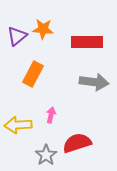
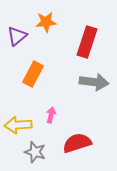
orange star: moved 3 px right, 7 px up; rotated 10 degrees counterclockwise
red rectangle: rotated 72 degrees counterclockwise
gray star: moved 11 px left, 3 px up; rotated 20 degrees counterclockwise
